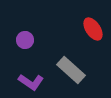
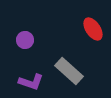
gray rectangle: moved 2 px left, 1 px down
purple L-shape: rotated 15 degrees counterclockwise
